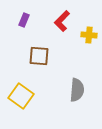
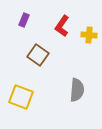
red L-shape: moved 5 px down; rotated 10 degrees counterclockwise
brown square: moved 1 px left, 1 px up; rotated 30 degrees clockwise
yellow square: moved 1 px down; rotated 15 degrees counterclockwise
